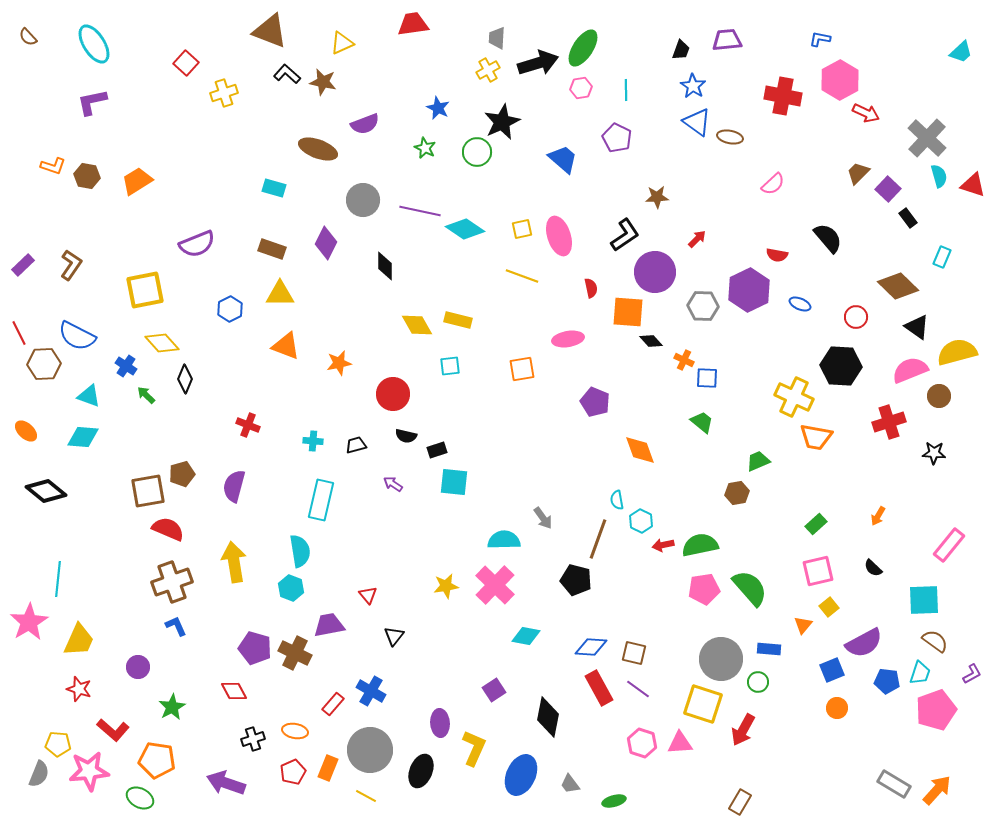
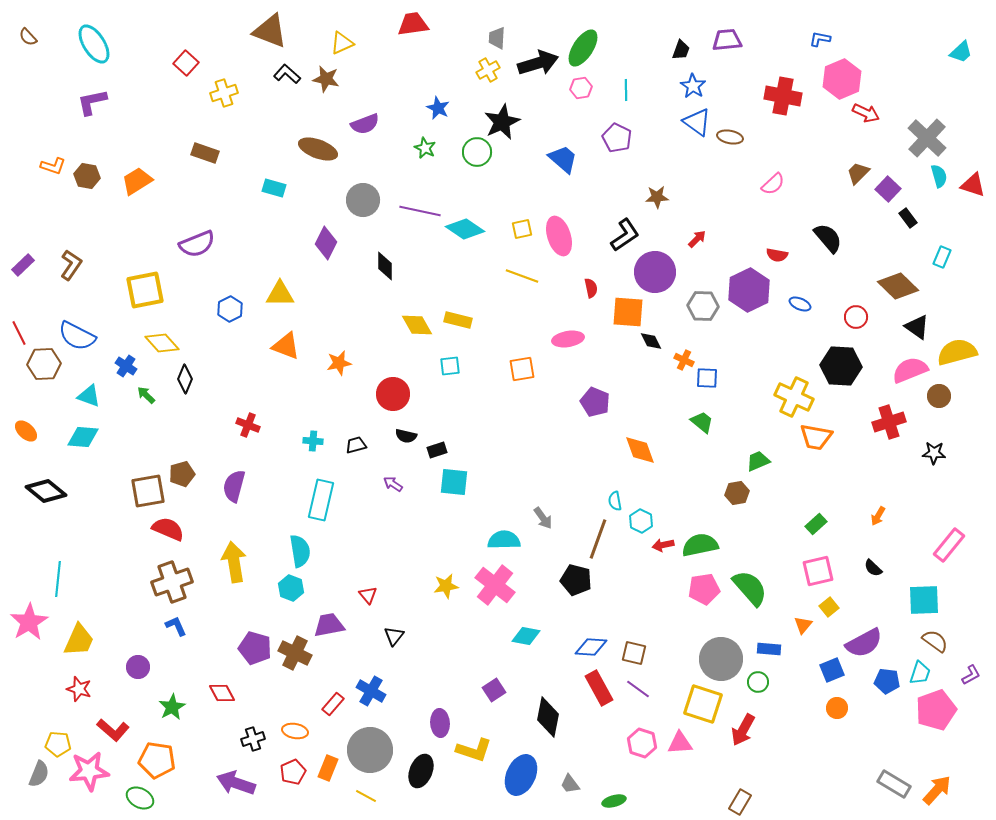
pink hexagon at (840, 80): moved 2 px right, 1 px up; rotated 6 degrees clockwise
brown star at (323, 82): moved 3 px right, 3 px up
brown rectangle at (272, 249): moved 67 px left, 96 px up
black diamond at (651, 341): rotated 15 degrees clockwise
cyan semicircle at (617, 500): moved 2 px left, 1 px down
pink cross at (495, 585): rotated 6 degrees counterclockwise
purple L-shape at (972, 674): moved 1 px left, 1 px down
red diamond at (234, 691): moved 12 px left, 2 px down
yellow L-shape at (474, 748): moved 2 px down; rotated 84 degrees clockwise
purple arrow at (226, 783): moved 10 px right
